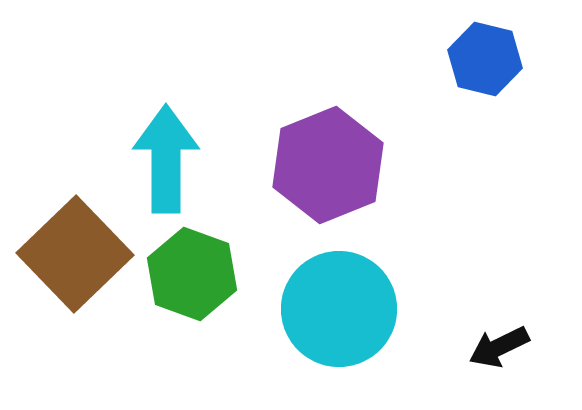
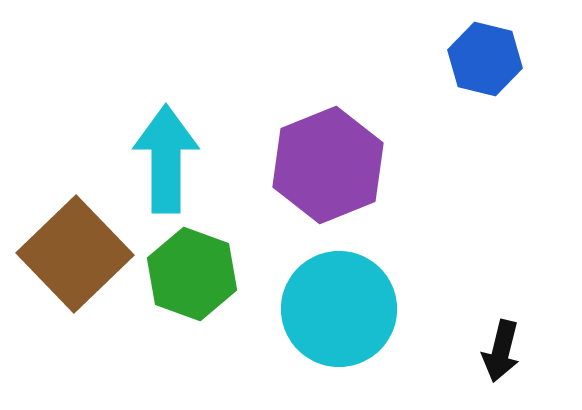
black arrow: moved 2 px right, 4 px down; rotated 50 degrees counterclockwise
